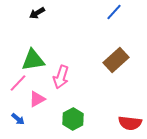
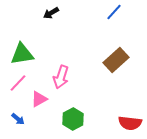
black arrow: moved 14 px right
green triangle: moved 11 px left, 6 px up
pink triangle: moved 2 px right
